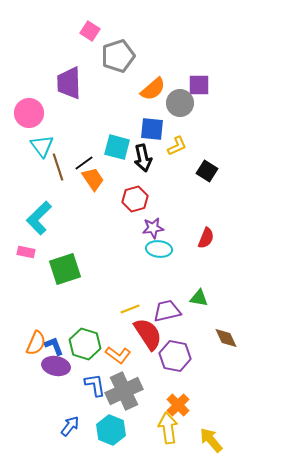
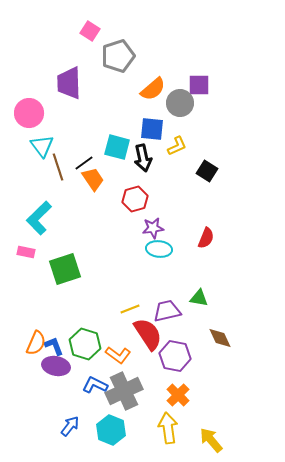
brown diamond at (226, 338): moved 6 px left
blue L-shape at (95, 385): rotated 55 degrees counterclockwise
orange cross at (178, 405): moved 10 px up
